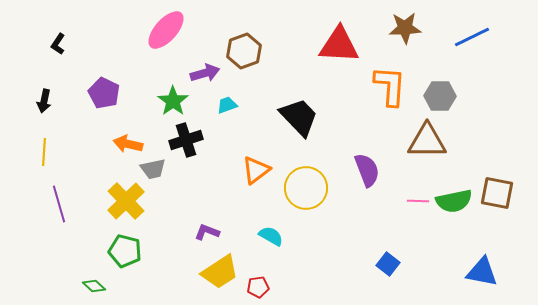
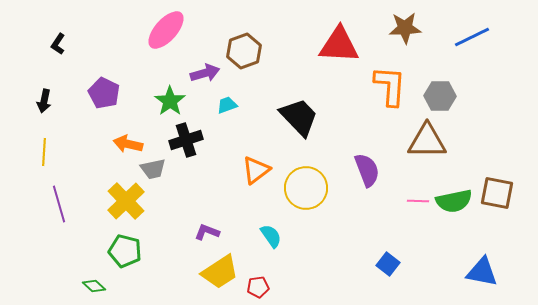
green star: moved 3 px left
cyan semicircle: rotated 25 degrees clockwise
